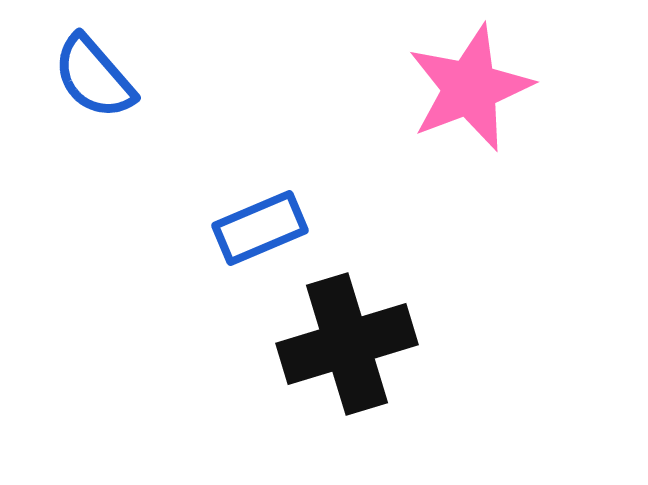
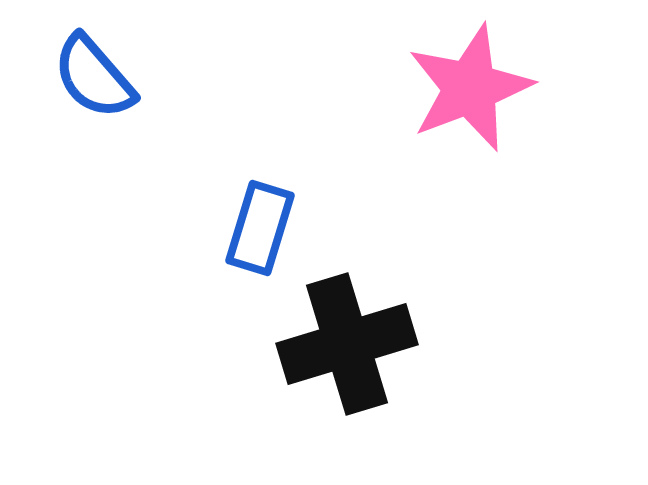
blue rectangle: rotated 50 degrees counterclockwise
